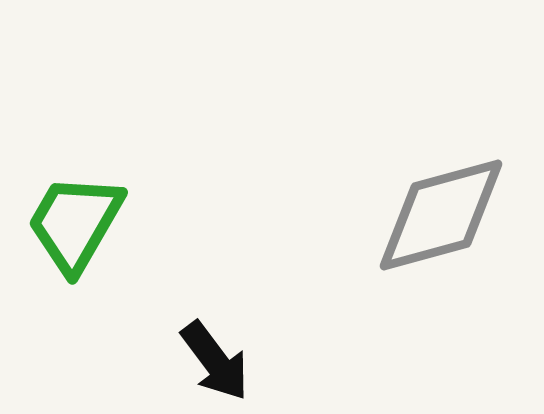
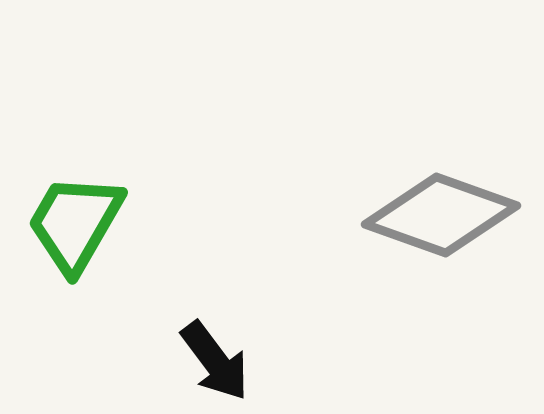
gray diamond: rotated 35 degrees clockwise
